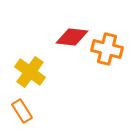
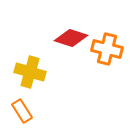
red diamond: moved 1 px left, 1 px down; rotated 12 degrees clockwise
yellow cross: rotated 20 degrees counterclockwise
